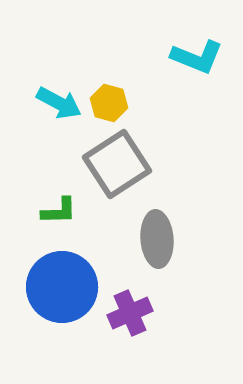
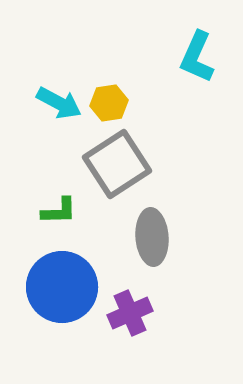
cyan L-shape: rotated 92 degrees clockwise
yellow hexagon: rotated 24 degrees counterclockwise
gray ellipse: moved 5 px left, 2 px up
